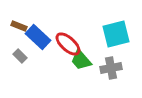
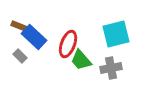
blue rectangle: moved 4 px left
red ellipse: rotated 68 degrees clockwise
